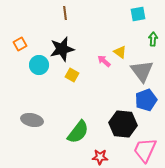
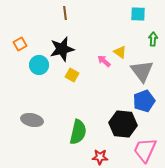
cyan square: rotated 14 degrees clockwise
blue pentagon: moved 2 px left, 1 px down
green semicircle: rotated 25 degrees counterclockwise
